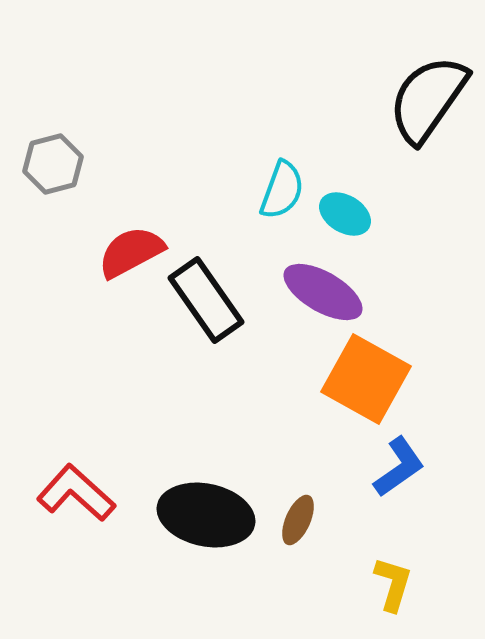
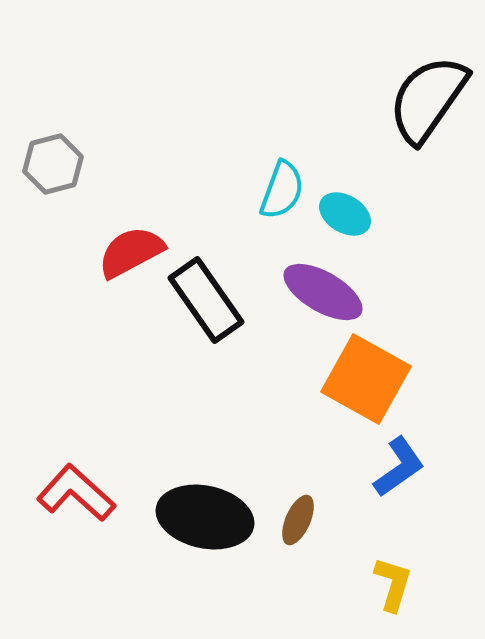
black ellipse: moved 1 px left, 2 px down
